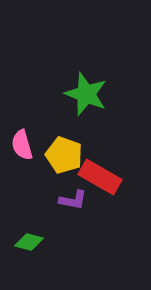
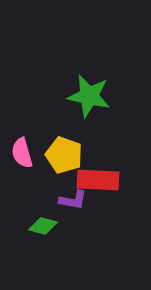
green star: moved 3 px right, 2 px down; rotated 9 degrees counterclockwise
pink semicircle: moved 8 px down
red rectangle: moved 2 px left, 3 px down; rotated 27 degrees counterclockwise
green diamond: moved 14 px right, 16 px up
